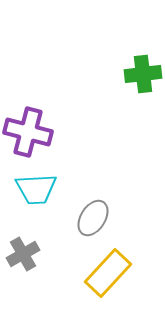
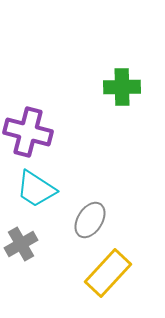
green cross: moved 21 px left, 13 px down; rotated 6 degrees clockwise
cyan trapezoid: rotated 36 degrees clockwise
gray ellipse: moved 3 px left, 2 px down
gray cross: moved 2 px left, 10 px up
